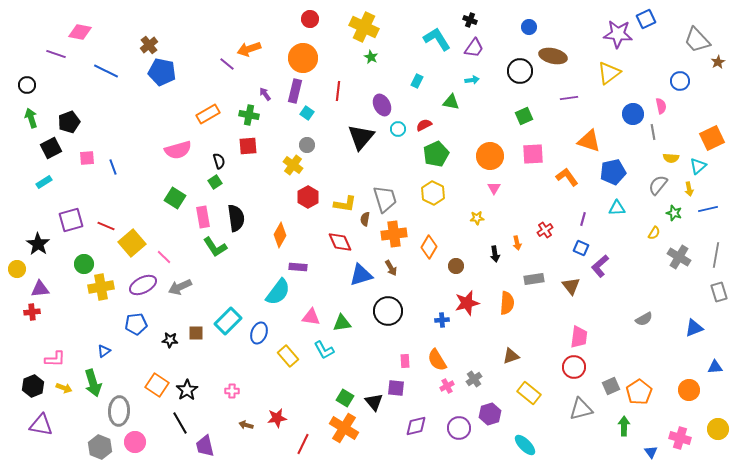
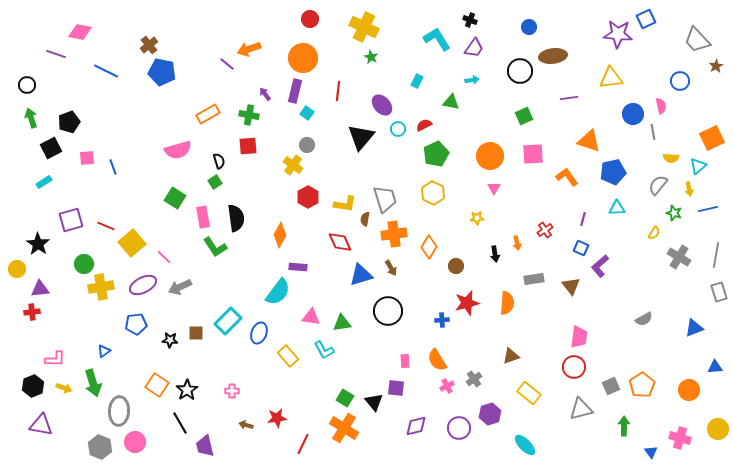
brown ellipse at (553, 56): rotated 20 degrees counterclockwise
brown star at (718, 62): moved 2 px left, 4 px down
yellow triangle at (609, 73): moved 2 px right, 5 px down; rotated 30 degrees clockwise
purple ellipse at (382, 105): rotated 15 degrees counterclockwise
orange pentagon at (639, 392): moved 3 px right, 7 px up
